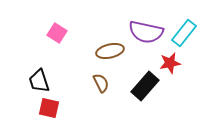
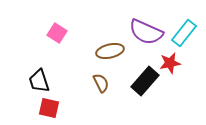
purple semicircle: rotated 12 degrees clockwise
black rectangle: moved 5 px up
